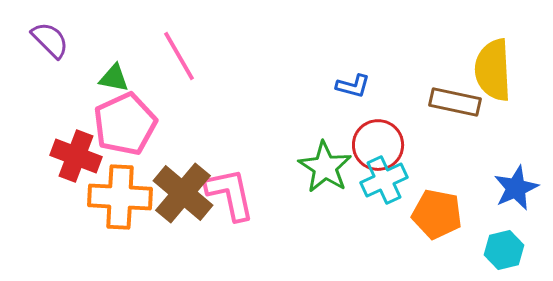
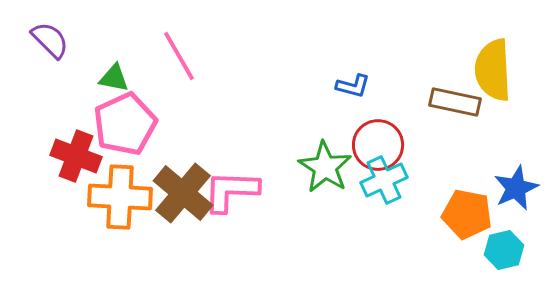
pink L-shape: moved 1 px right, 3 px up; rotated 76 degrees counterclockwise
orange pentagon: moved 30 px right
